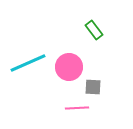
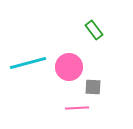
cyan line: rotated 9 degrees clockwise
